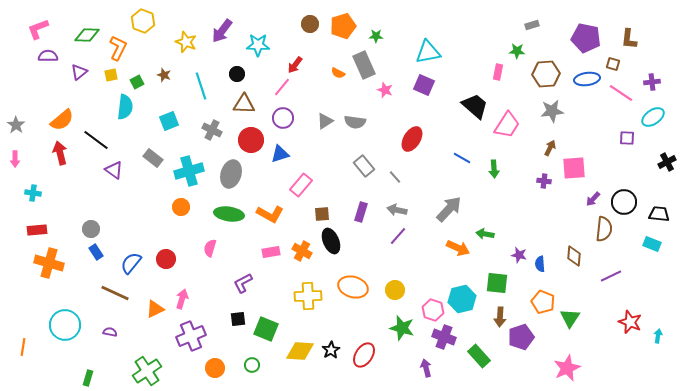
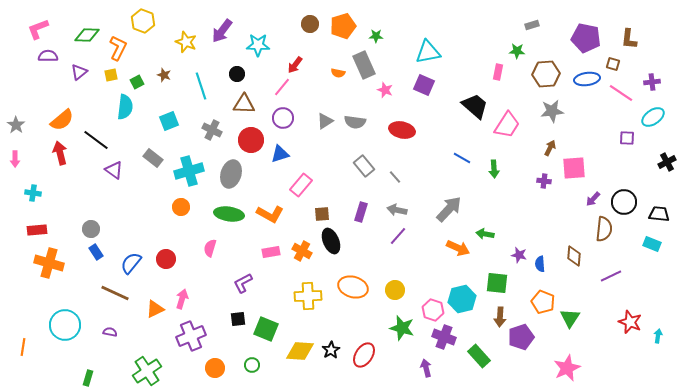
orange semicircle at (338, 73): rotated 16 degrees counterclockwise
red ellipse at (412, 139): moved 10 px left, 9 px up; rotated 70 degrees clockwise
